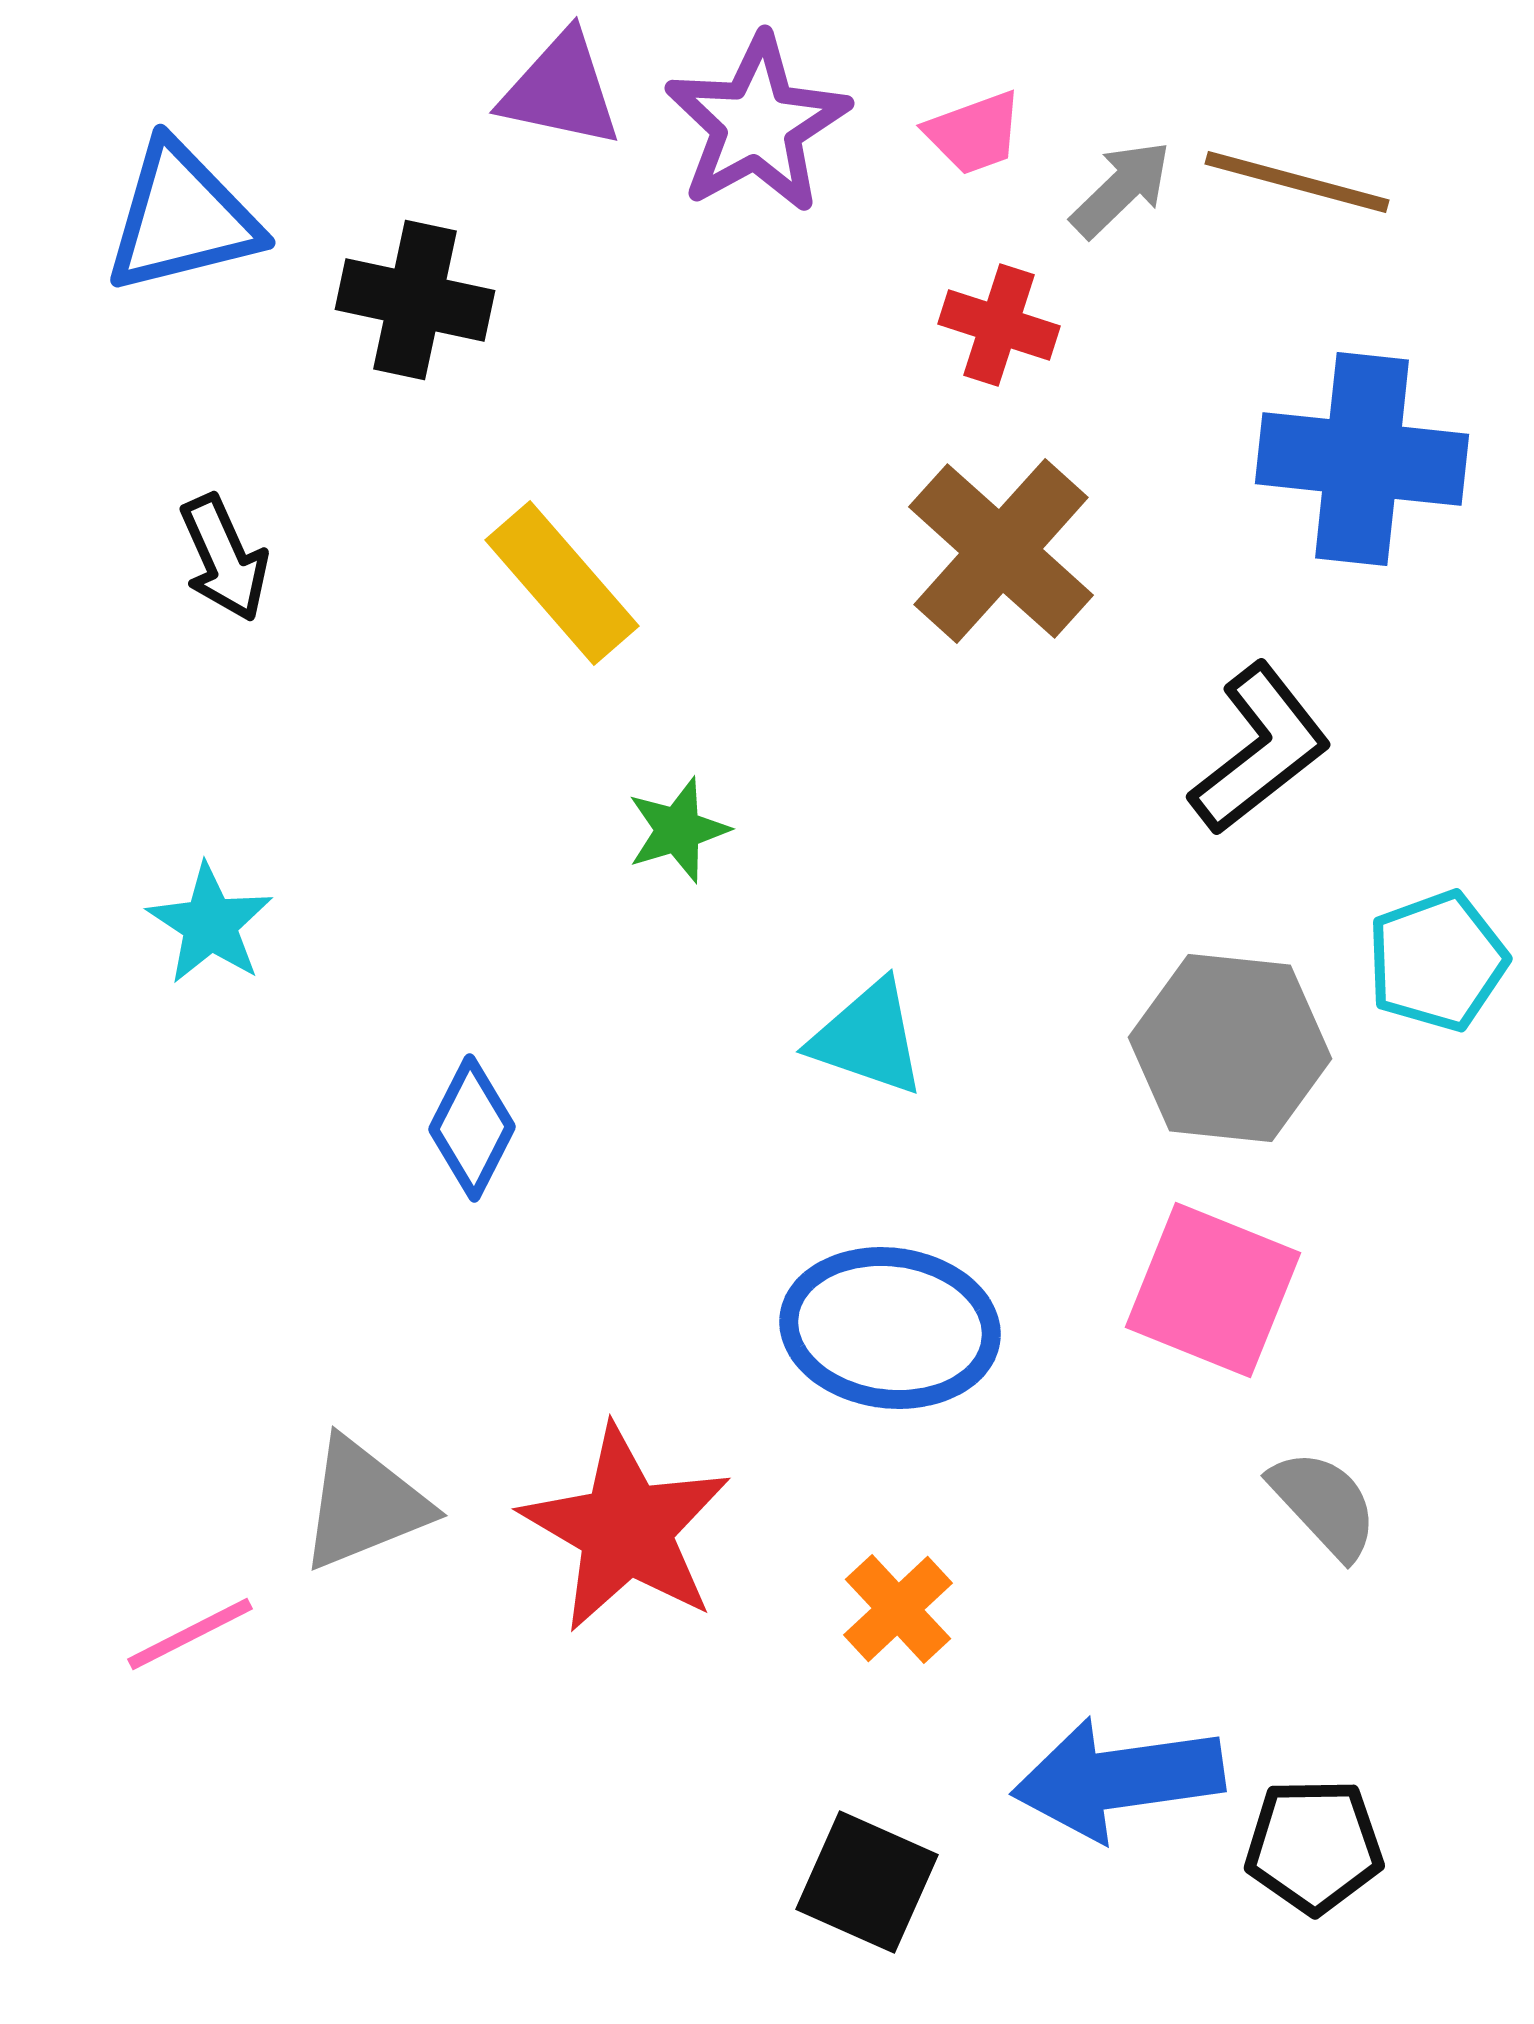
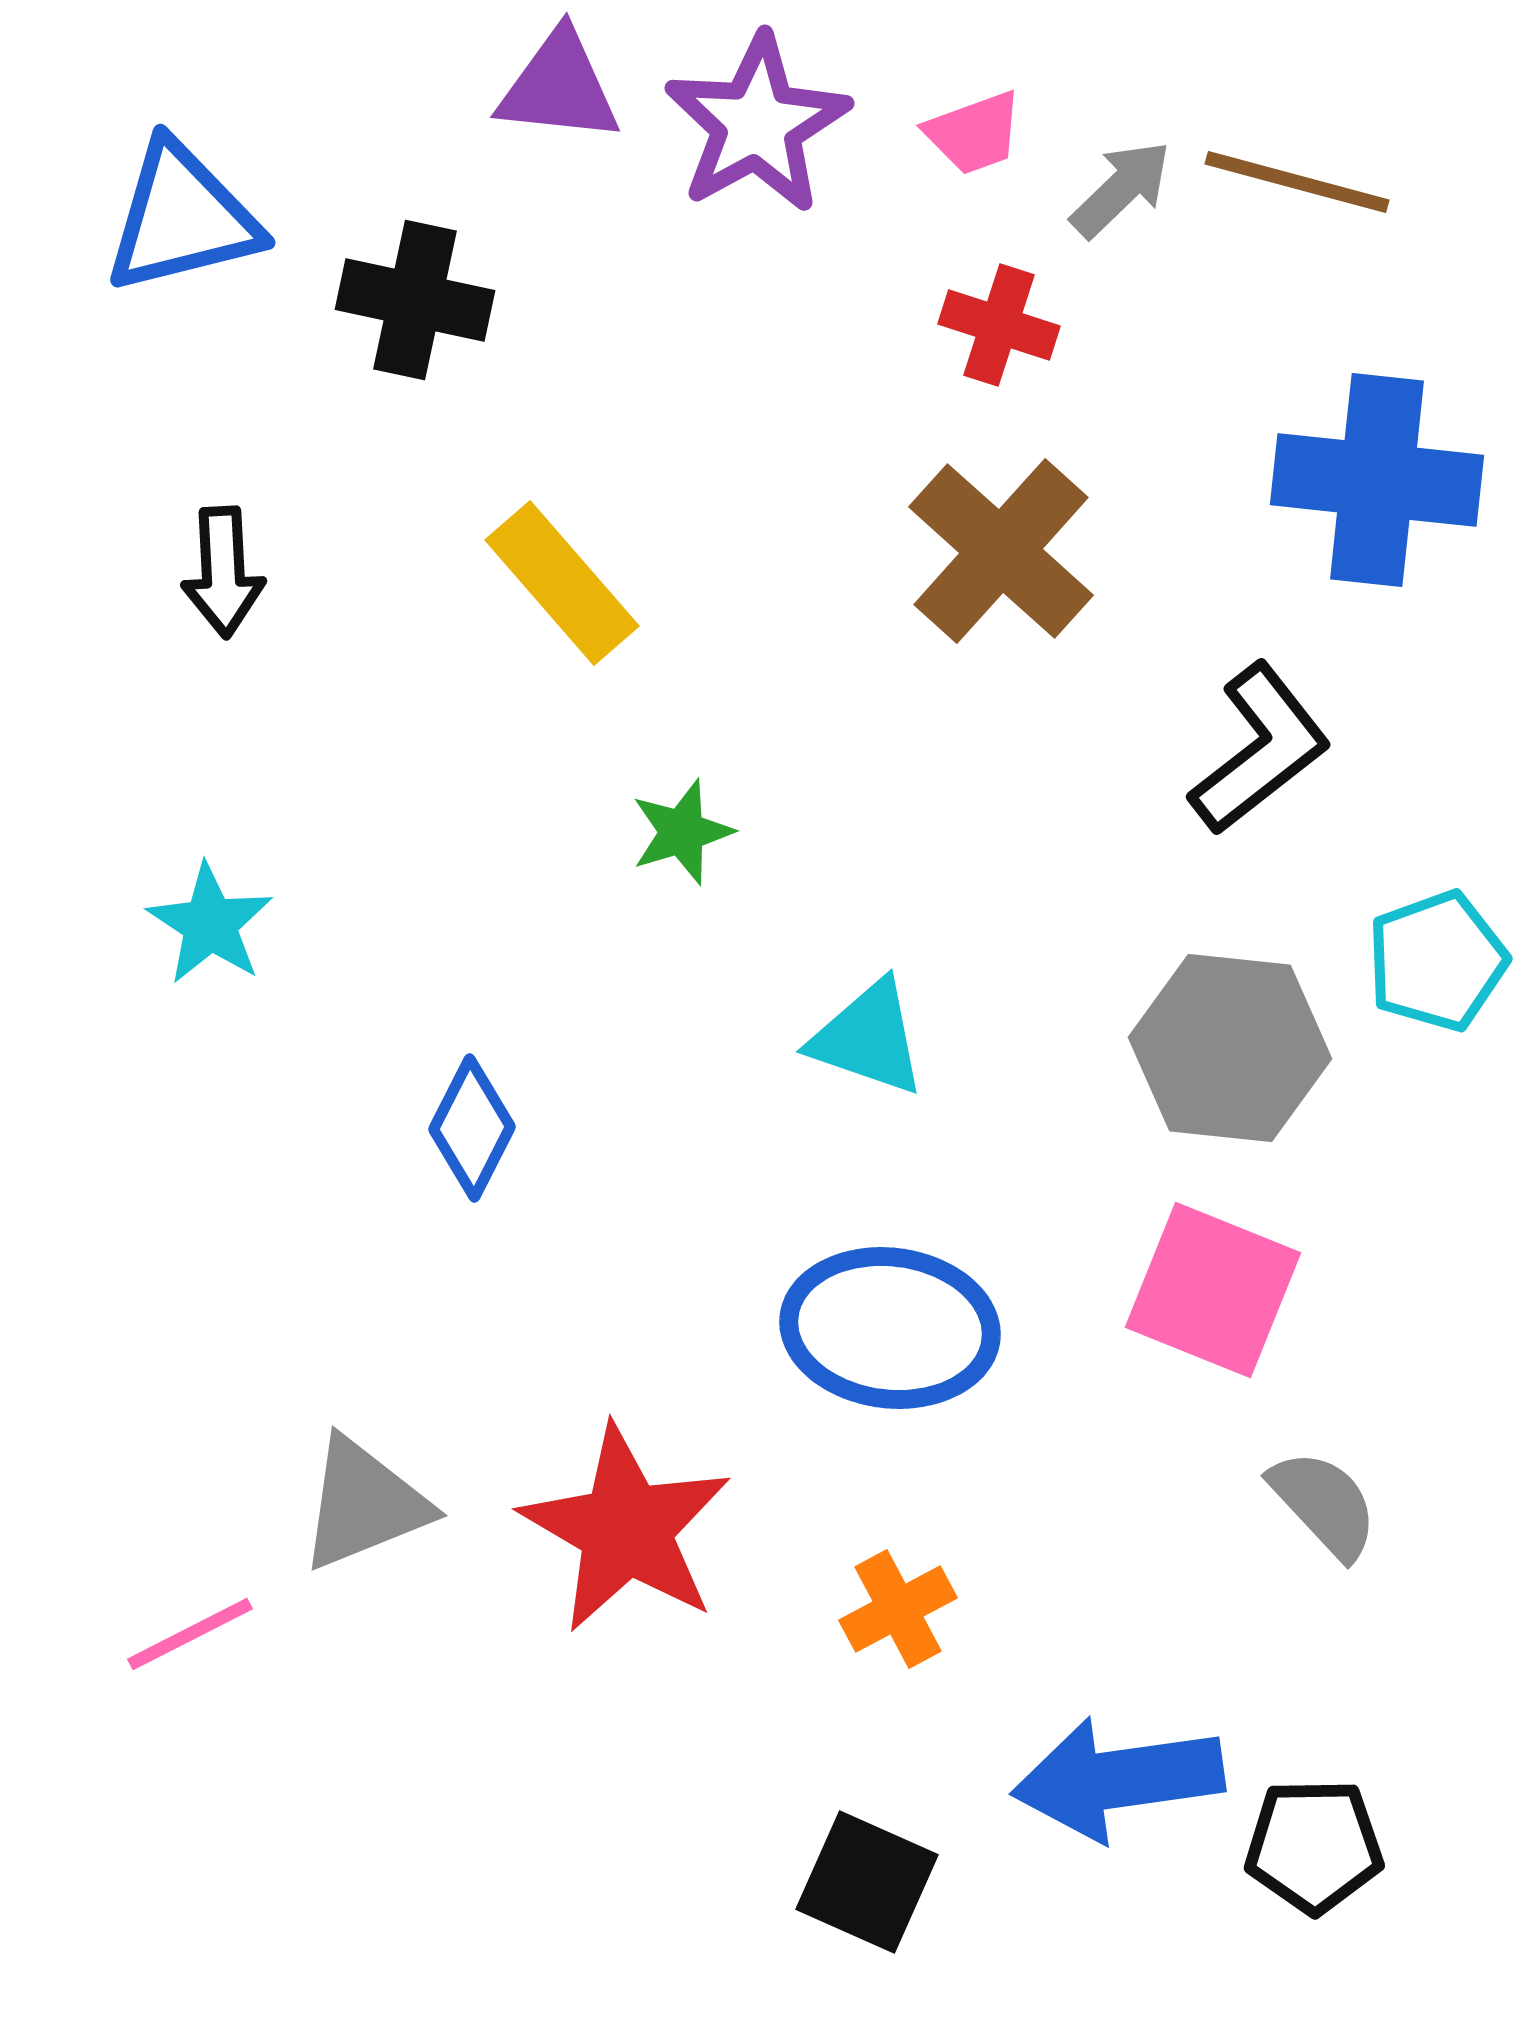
purple triangle: moved 2 px left, 3 px up; rotated 6 degrees counterclockwise
blue cross: moved 15 px right, 21 px down
black arrow: moved 1 px left, 14 px down; rotated 21 degrees clockwise
green star: moved 4 px right, 2 px down
orange cross: rotated 15 degrees clockwise
